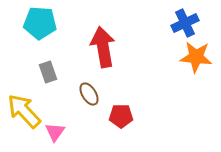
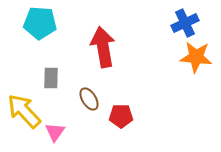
gray rectangle: moved 3 px right, 6 px down; rotated 20 degrees clockwise
brown ellipse: moved 5 px down
